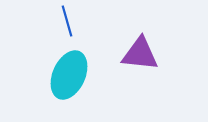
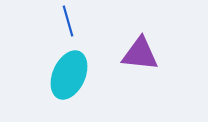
blue line: moved 1 px right
